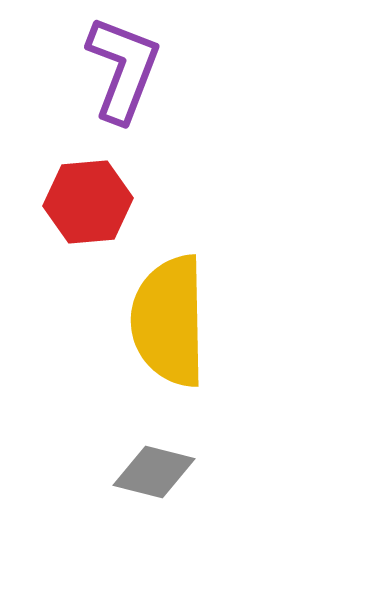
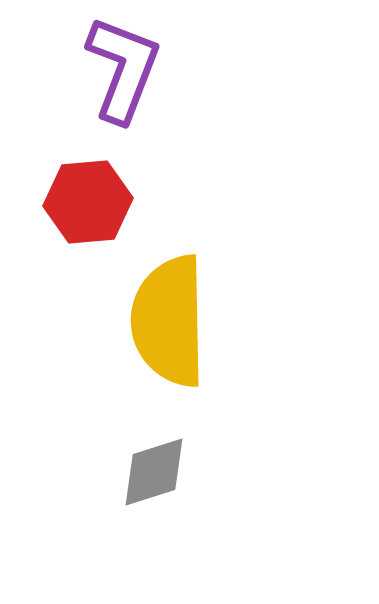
gray diamond: rotated 32 degrees counterclockwise
